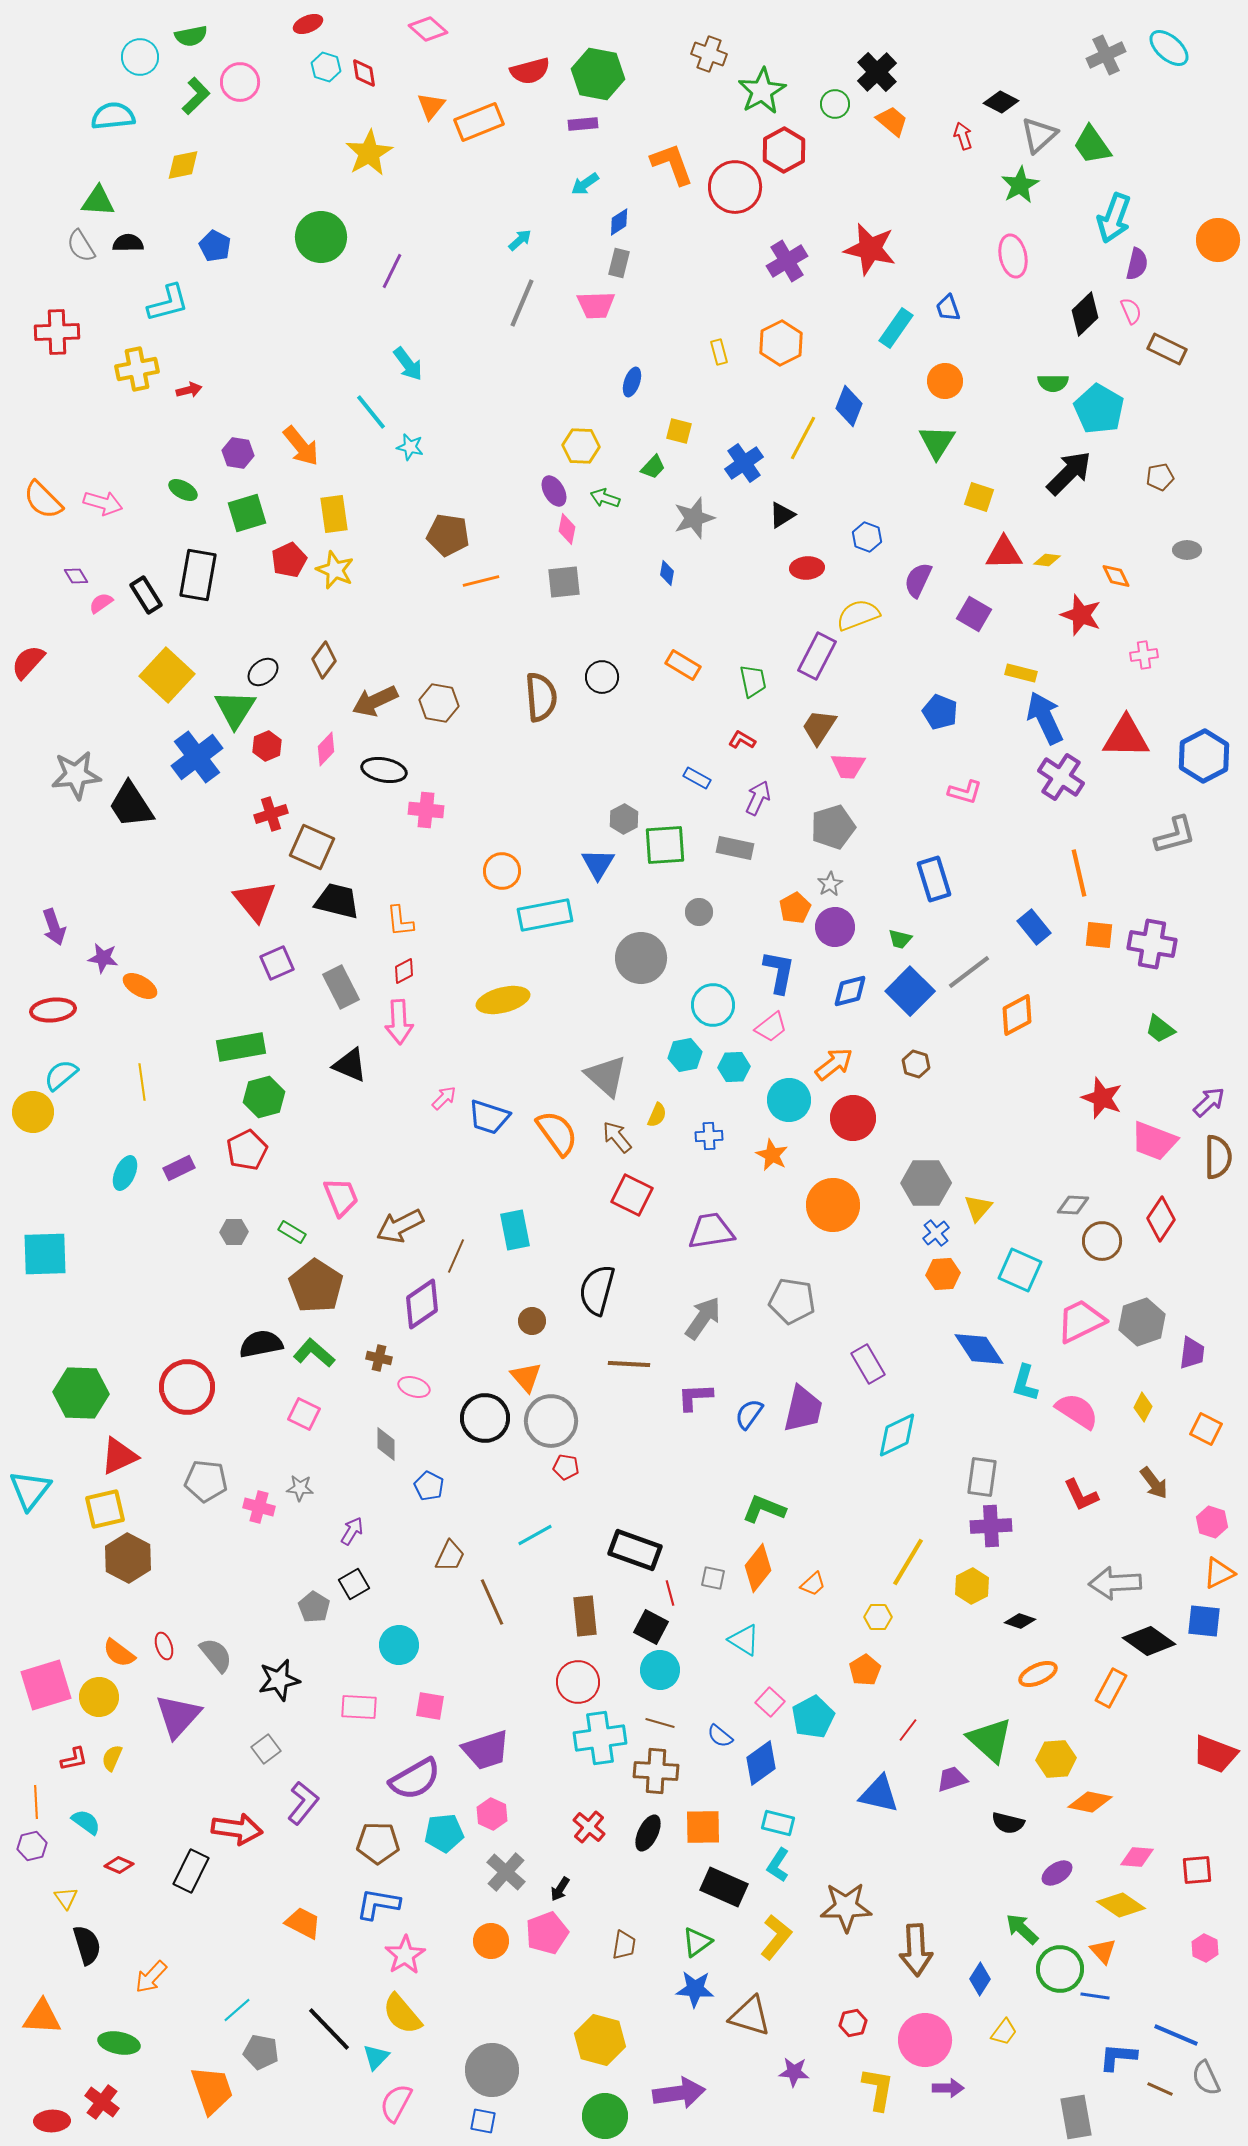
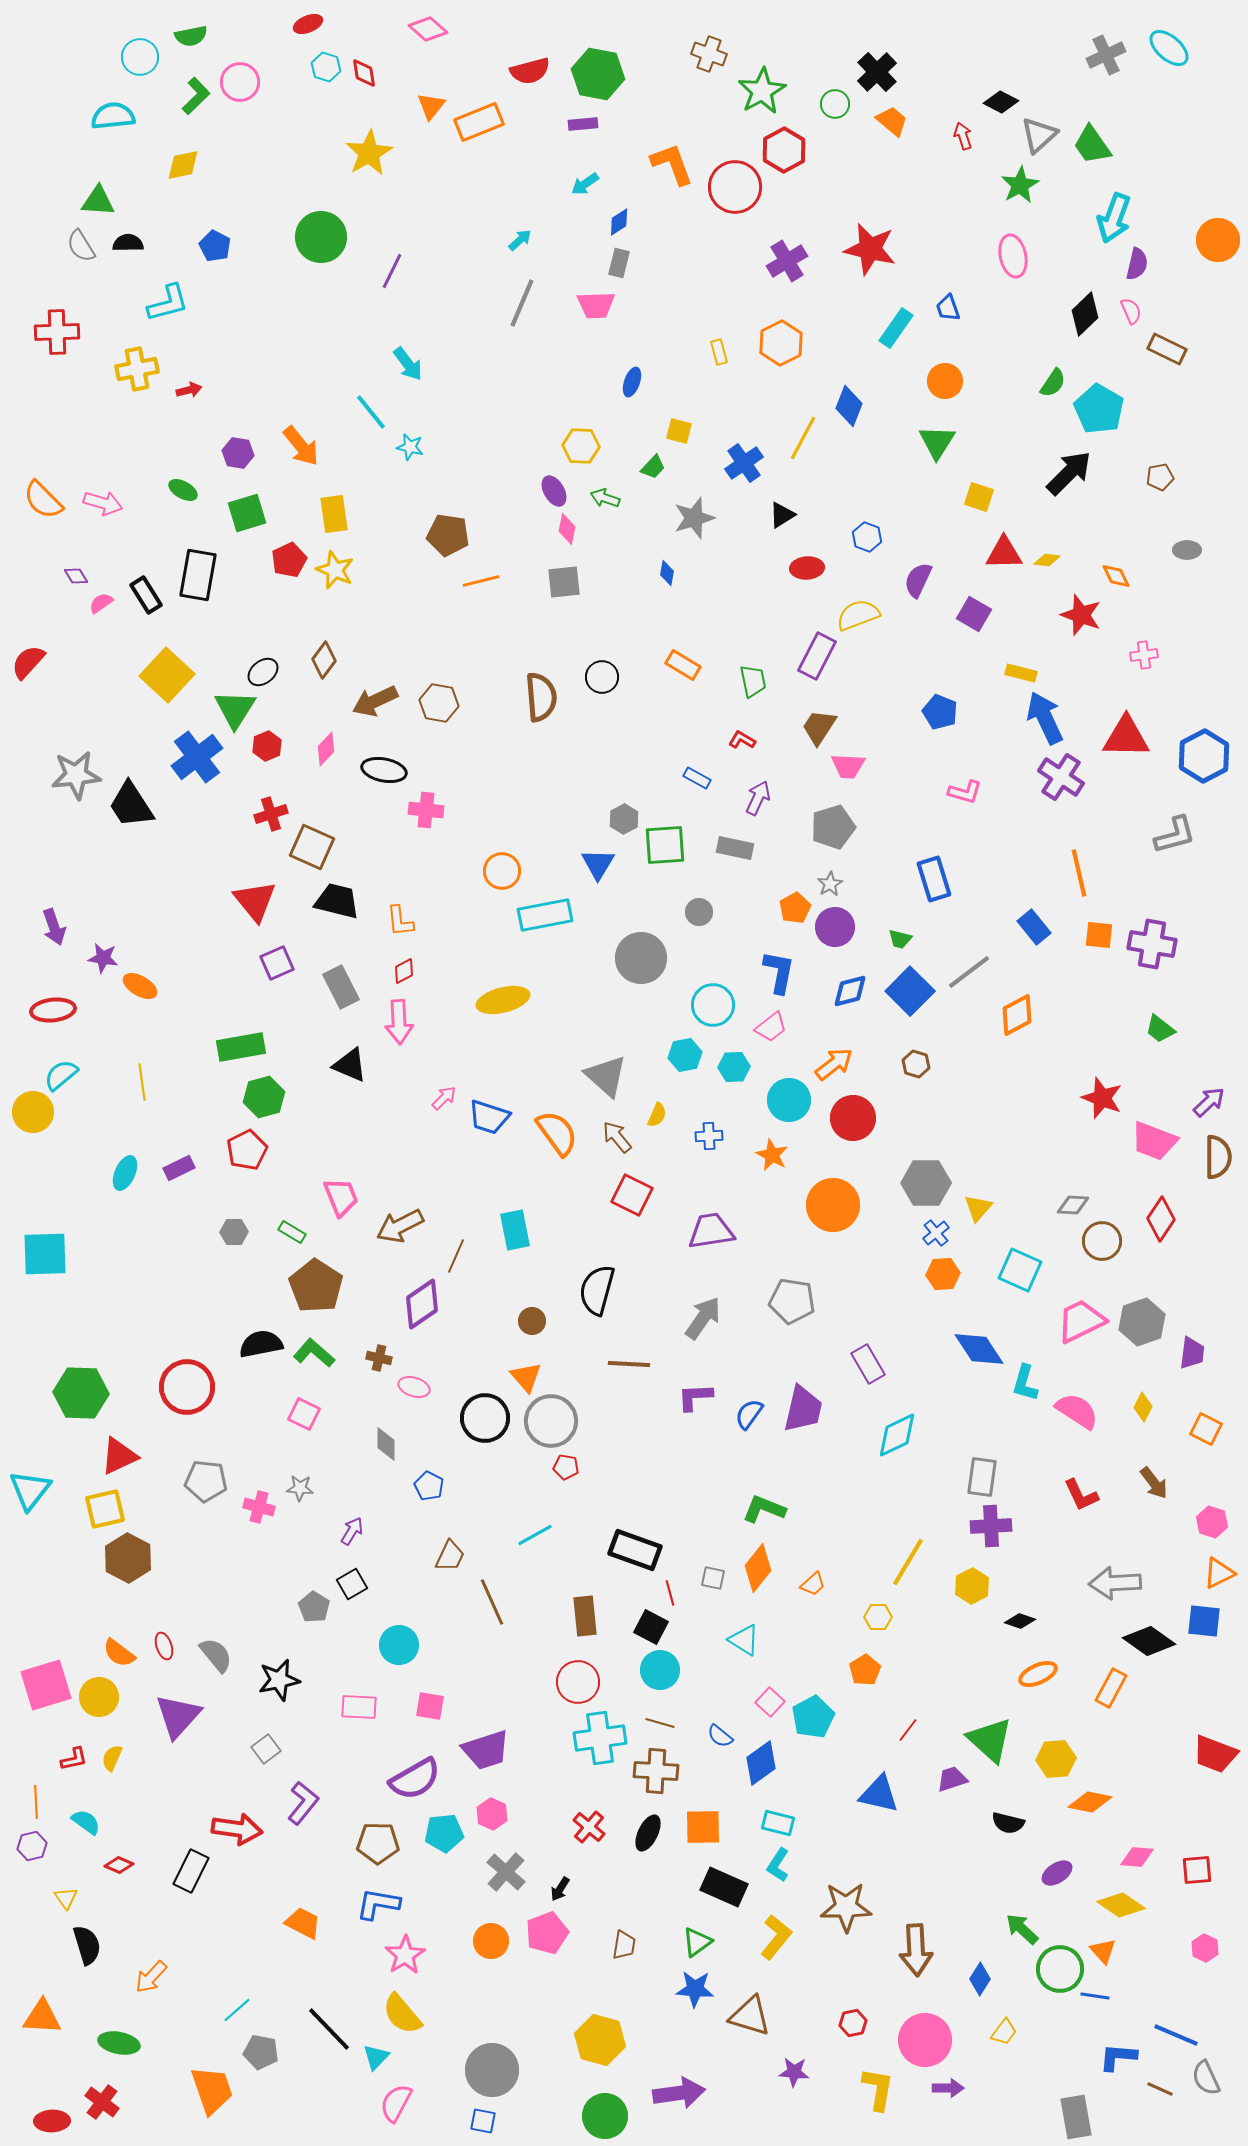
green semicircle at (1053, 383): rotated 56 degrees counterclockwise
black square at (354, 1584): moved 2 px left
